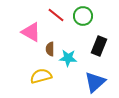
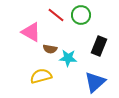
green circle: moved 2 px left, 1 px up
brown semicircle: rotated 80 degrees counterclockwise
